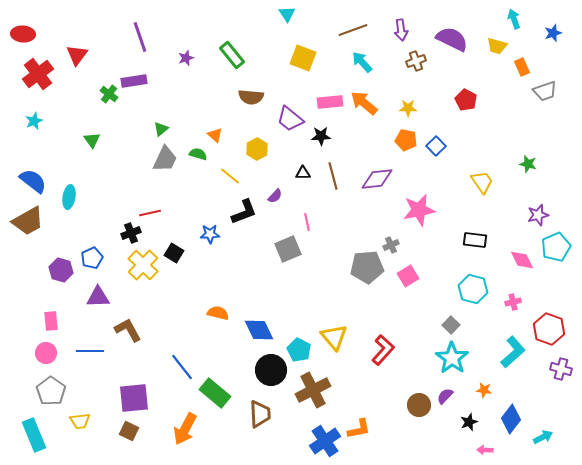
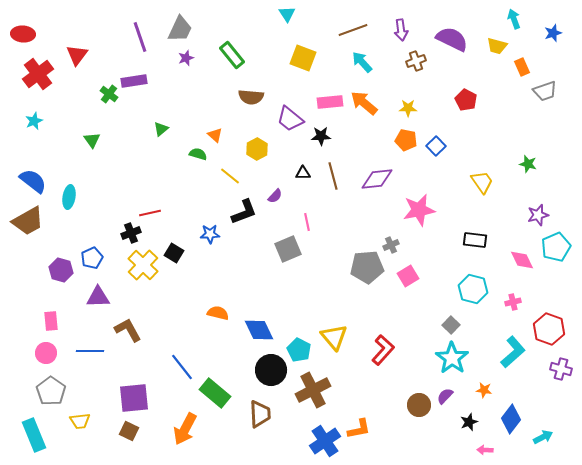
gray trapezoid at (165, 159): moved 15 px right, 130 px up
